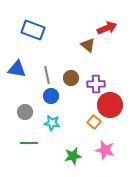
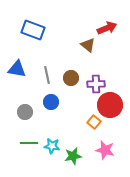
blue circle: moved 6 px down
cyan star: moved 23 px down
